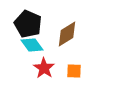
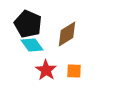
red star: moved 2 px right, 2 px down
